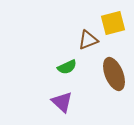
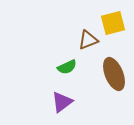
purple triangle: rotated 40 degrees clockwise
